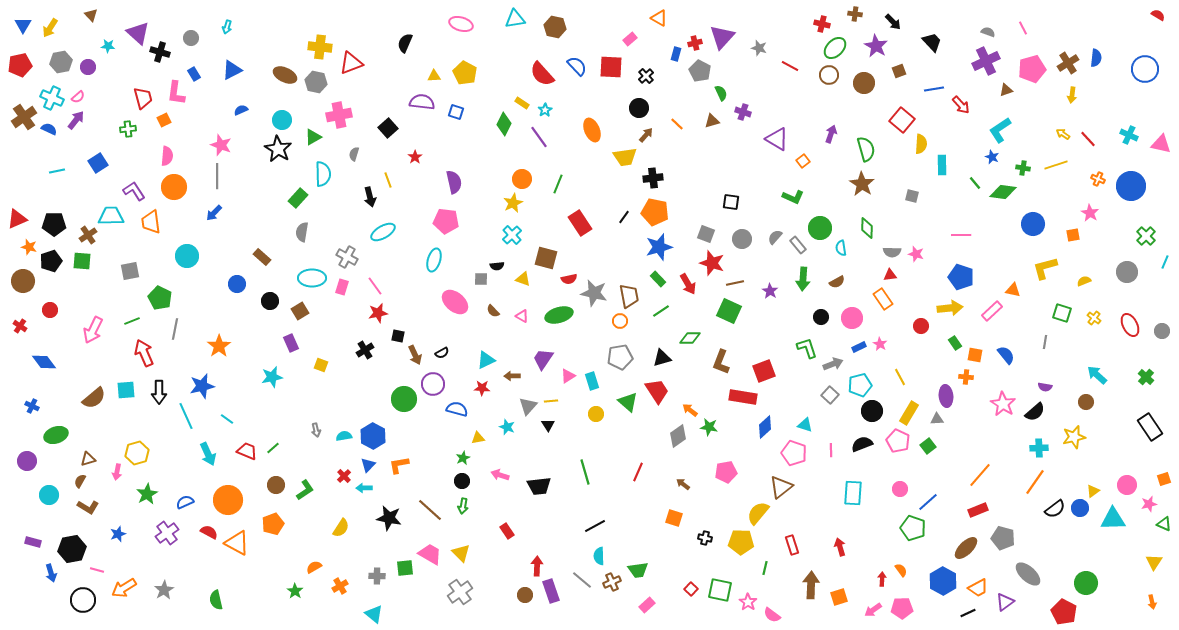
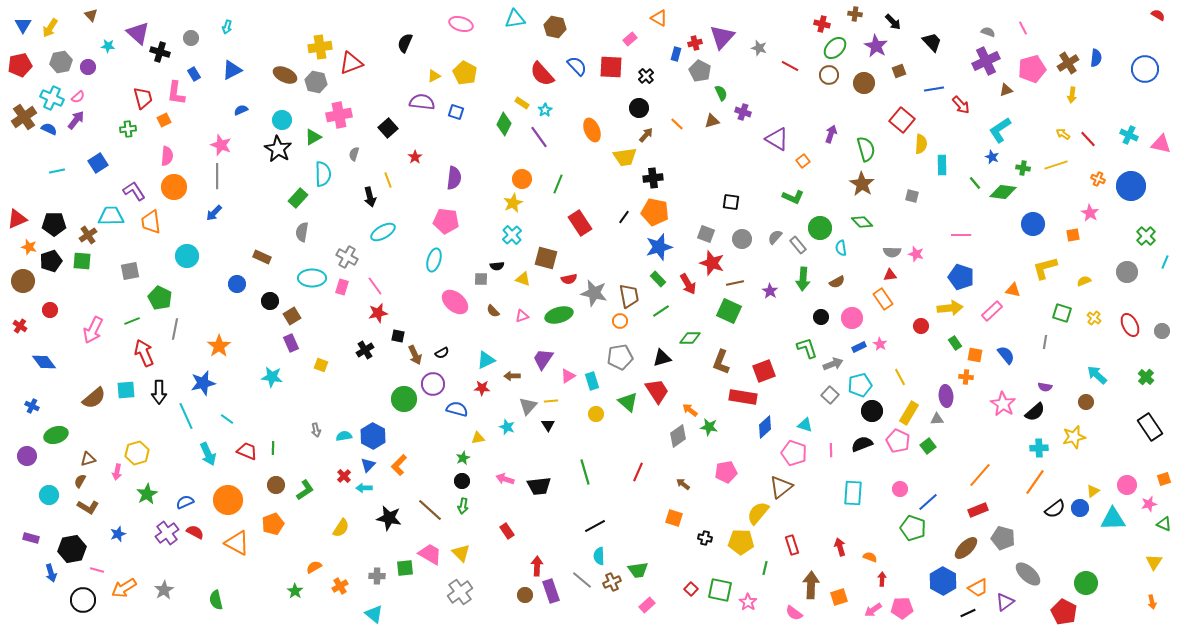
yellow cross at (320, 47): rotated 15 degrees counterclockwise
yellow triangle at (434, 76): rotated 24 degrees counterclockwise
purple semicircle at (454, 182): moved 4 px up; rotated 20 degrees clockwise
green diamond at (867, 228): moved 5 px left, 6 px up; rotated 45 degrees counterclockwise
brown rectangle at (262, 257): rotated 18 degrees counterclockwise
brown square at (300, 311): moved 8 px left, 5 px down
pink triangle at (522, 316): rotated 48 degrees counterclockwise
cyan star at (272, 377): rotated 20 degrees clockwise
blue star at (202, 386): moved 1 px right, 3 px up
green line at (273, 448): rotated 48 degrees counterclockwise
purple circle at (27, 461): moved 5 px up
orange L-shape at (399, 465): rotated 35 degrees counterclockwise
pink arrow at (500, 475): moved 5 px right, 4 px down
red semicircle at (209, 532): moved 14 px left
purple rectangle at (33, 542): moved 2 px left, 4 px up
orange semicircle at (901, 570): moved 31 px left, 13 px up; rotated 32 degrees counterclockwise
pink semicircle at (772, 615): moved 22 px right, 2 px up
